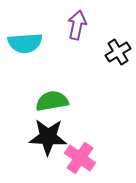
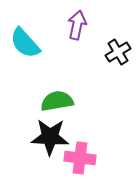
cyan semicircle: rotated 52 degrees clockwise
green semicircle: moved 5 px right
black star: moved 2 px right
pink cross: rotated 28 degrees counterclockwise
